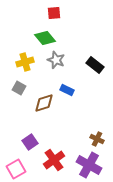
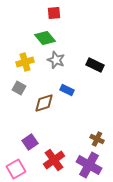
black rectangle: rotated 12 degrees counterclockwise
